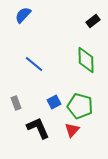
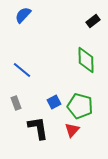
blue line: moved 12 px left, 6 px down
black L-shape: rotated 15 degrees clockwise
